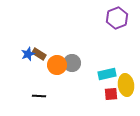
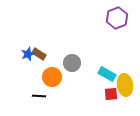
orange circle: moved 5 px left, 12 px down
cyan rectangle: rotated 42 degrees clockwise
yellow ellipse: moved 1 px left
